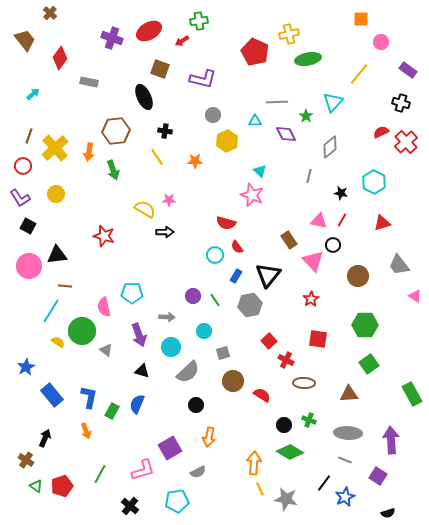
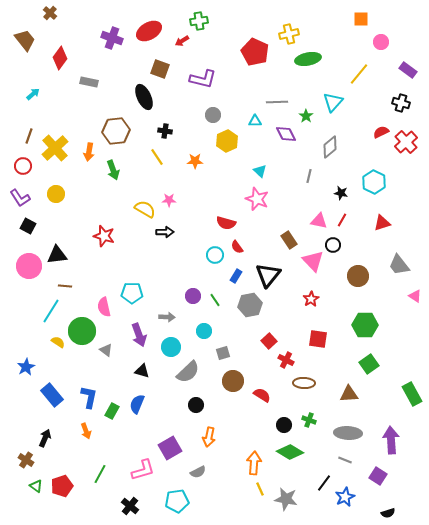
pink star at (252, 195): moved 5 px right, 4 px down
